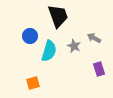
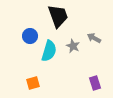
gray star: moved 1 px left
purple rectangle: moved 4 px left, 14 px down
